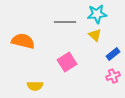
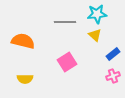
yellow semicircle: moved 10 px left, 7 px up
